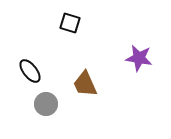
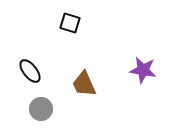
purple star: moved 4 px right, 12 px down
brown trapezoid: moved 1 px left
gray circle: moved 5 px left, 5 px down
